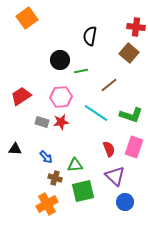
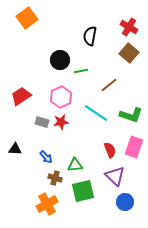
red cross: moved 7 px left; rotated 24 degrees clockwise
pink hexagon: rotated 20 degrees counterclockwise
red semicircle: moved 1 px right, 1 px down
